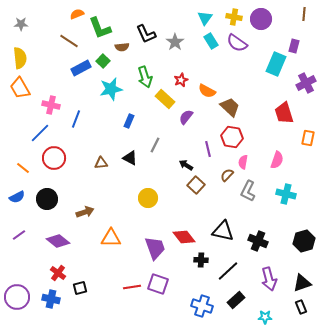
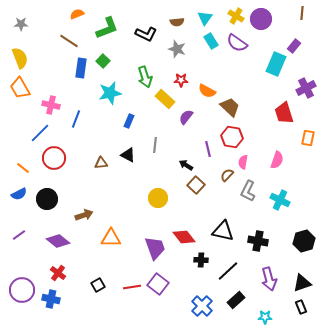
brown line at (304, 14): moved 2 px left, 1 px up
yellow cross at (234, 17): moved 2 px right, 1 px up; rotated 21 degrees clockwise
green L-shape at (100, 28): moved 7 px right; rotated 90 degrees counterclockwise
black L-shape at (146, 34): rotated 40 degrees counterclockwise
gray star at (175, 42): moved 2 px right, 7 px down; rotated 18 degrees counterclockwise
purple rectangle at (294, 46): rotated 24 degrees clockwise
brown semicircle at (122, 47): moved 55 px right, 25 px up
yellow semicircle at (20, 58): rotated 15 degrees counterclockwise
blue rectangle at (81, 68): rotated 54 degrees counterclockwise
red star at (181, 80): rotated 24 degrees clockwise
purple cross at (306, 83): moved 5 px down
cyan star at (111, 89): moved 1 px left, 4 px down
gray line at (155, 145): rotated 21 degrees counterclockwise
black triangle at (130, 158): moved 2 px left, 3 px up
cyan cross at (286, 194): moved 6 px left, 6 px down; rotated 12 degrees clockwise
blue semicircle at (17, 197): moved 2 px right, 3 px up
yellow circle at (148, 198): moved 10 px right
brown arrow at (85, 212): moved 1 px left, 3 px down
black cross at (258, 241): rotated 12 degrees counterclockwise
purple square at (158, 284): rotated 20 degrees clockwise
black square at (80, 288): moved 18 px right, 3 px up; rotated 16 degrees counterclockwise
purple circle at (17, 297): moved 5 px right, 7 px up
blue cross at (202, 306): rotated 25 degrees clockwise
